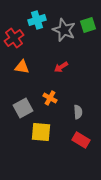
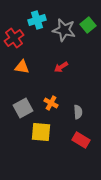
green square: rotated 21 degrees counterclockwise
gray star: rotated 10 degrees counterclockwise
orange cross: moved 1 px right, 5 px down
